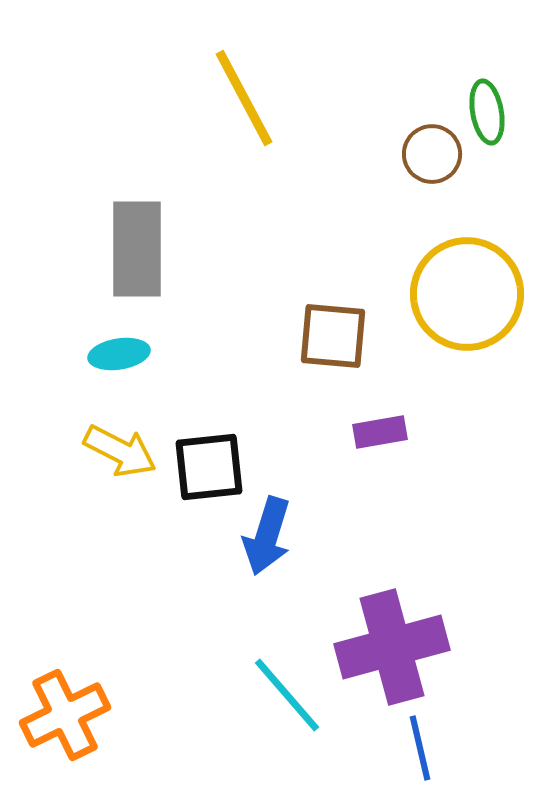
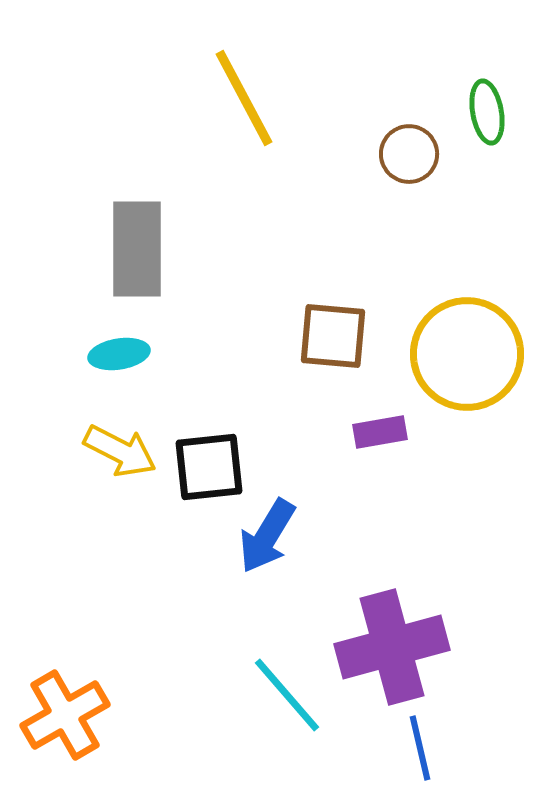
brown circle: moved 23 px left
yellow circle: moved 60 px down
blue arrow: rotated 14 degrees clockwise
orange cross: rotated 4 degrees counterclockwise
